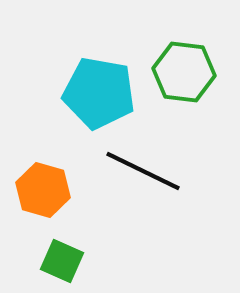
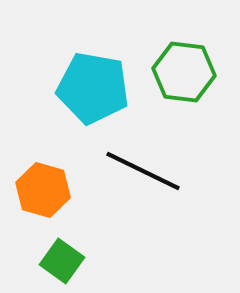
cyan pentagon: moved 6 px left, 5 px up
green square: rotated 12 degrees clockwise
